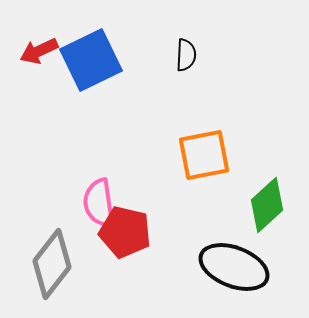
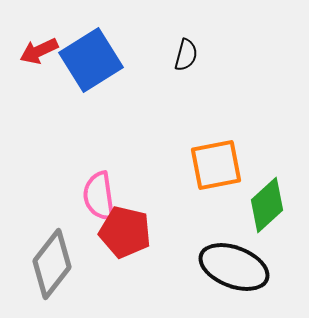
black semicircle: rotated 12 degrees clockwise
blue square: rotated 6 degrees counterclockwise
orange square: moved 12 px right, 10 px down
pink semicircle: moved 7 px up
